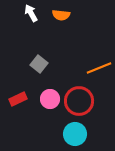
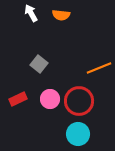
cyan circle: moved 3 px right
